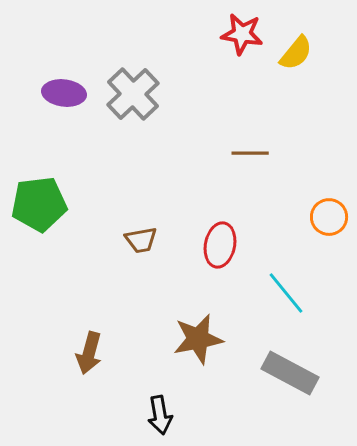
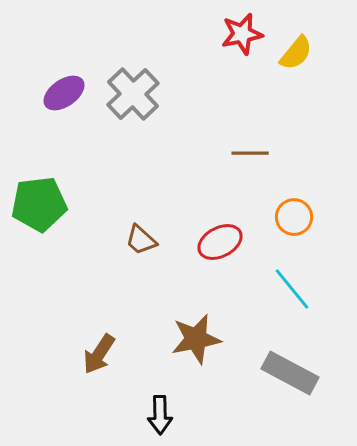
red star: rotated 21 degrees counterclockwise
purple ellipse: rotated 42 degrees counterclockwise
orange circle: moved 35 px left
brown trapezoid: rotated 52 degrees clockwise
red ellipse: moved 3 px up; rotated 51 degrees clockwise
cyan line: moved 6 px right, 4 px up
brown star: moved 2 px left
brown arrow: moved 10 px right, 1 px down; rotated 18 degrees clockwise
black arrow: rotated 9 degrees clockwise
